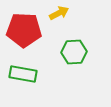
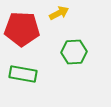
red pentagon: moved 2 px left, 1 px up
